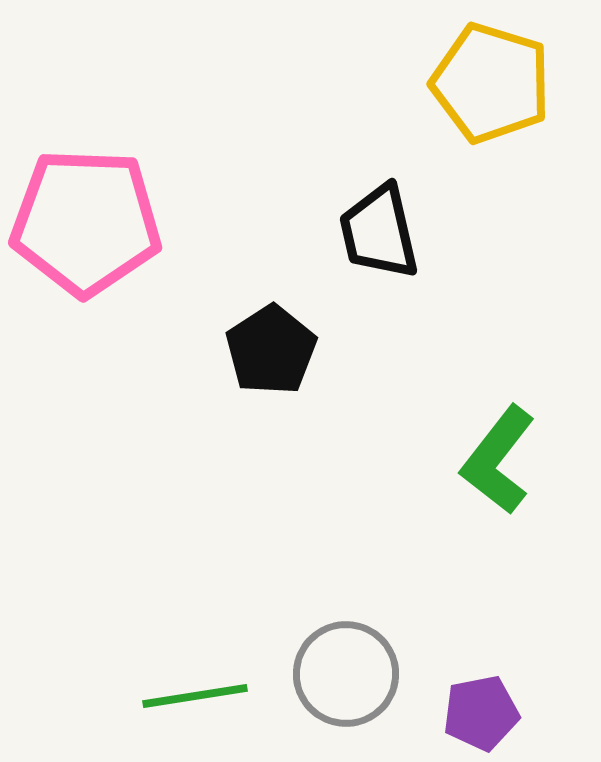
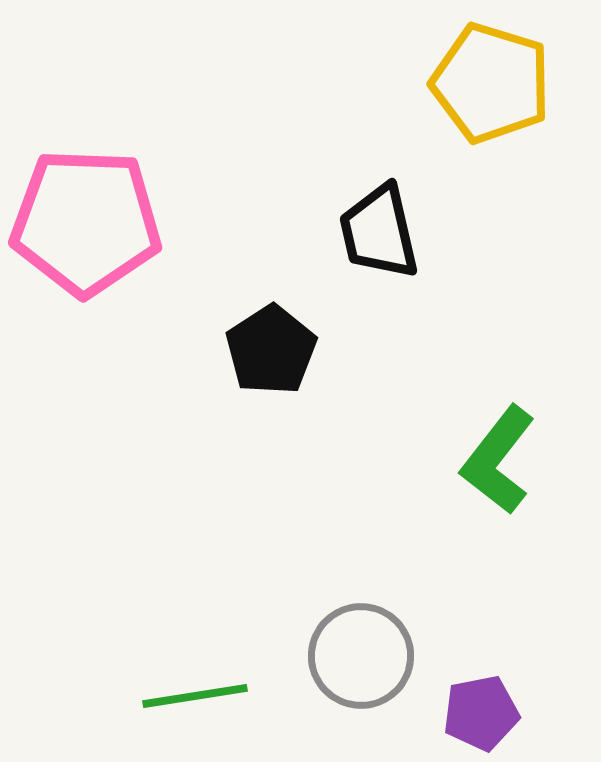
gray circle: moved 15 px right, 18 px up
